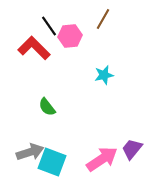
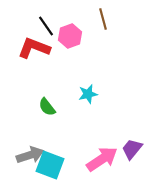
brown line: rotated 45 degrees counterclockwise
black line: moved 3 px left
pink hexagon: rotated 15 degrees counterclockwise
red L-shape: rotated 24 degrees counterclockwise
cyan star: moved 16 px left, 19 px down
gray arrow: moved 3 px down
cyan square: moved 2 px left, 3 px down
